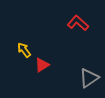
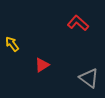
yellow arrow: moved 12 px left, 6 px up
gray triangle: rotated 50 degrees counterclockwise
